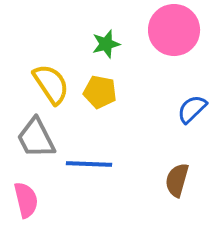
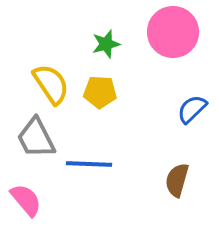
pink circle: moved 1 px left, 2 px down
yellow pentagon: rotated 8 degrees counterclockwise
pink semicircle: rotated 27 degrees counterclockwise
